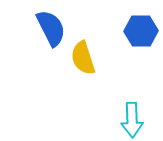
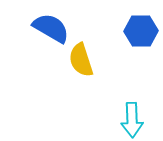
blue semicircle: rotated 33 degrees counterclockwise
yellow semicircle: moved 2 px left, 2 px down
